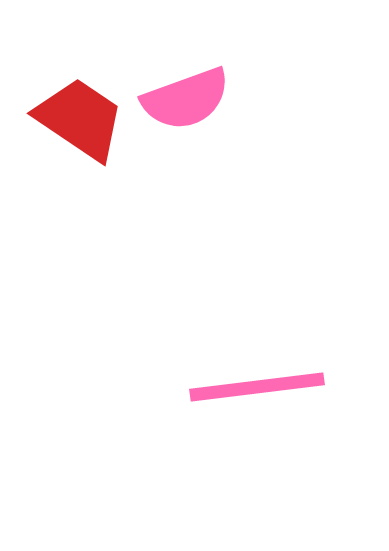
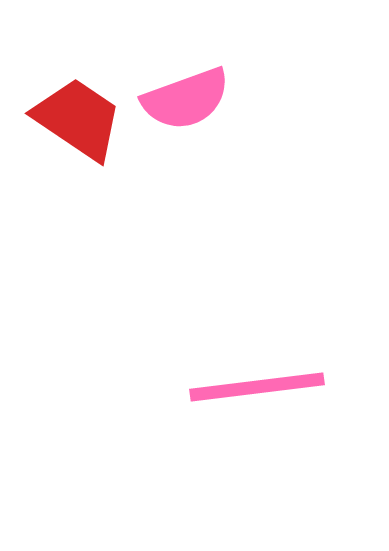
red trapezoid: moved 2 px left
